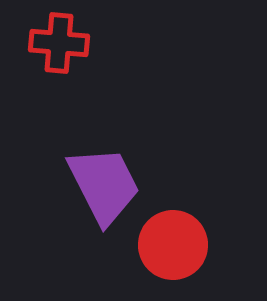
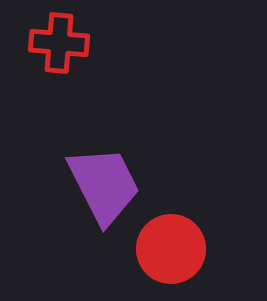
red circle: moved 2 px left, 4 px down
